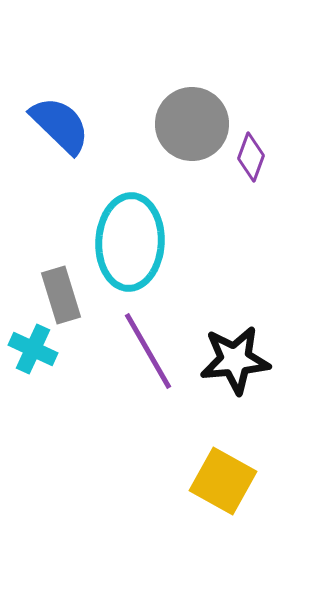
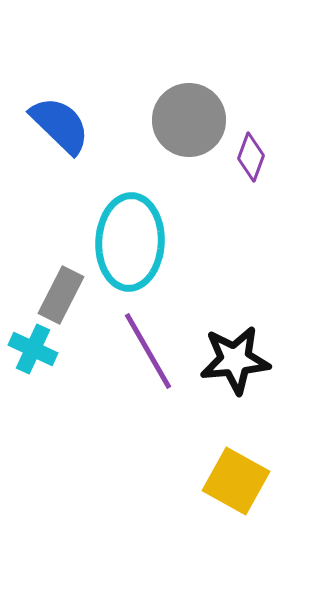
gray circle: moved 3 px left, 4 px up
gray rectangle: rotated 44 degrees clockwise
yellow square: moved 13 px right
